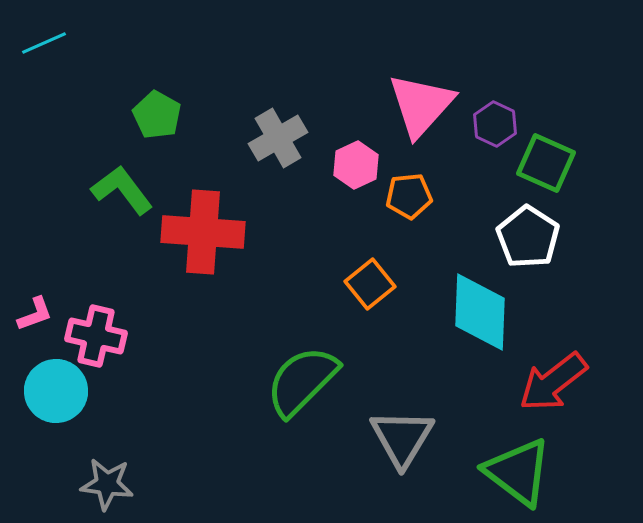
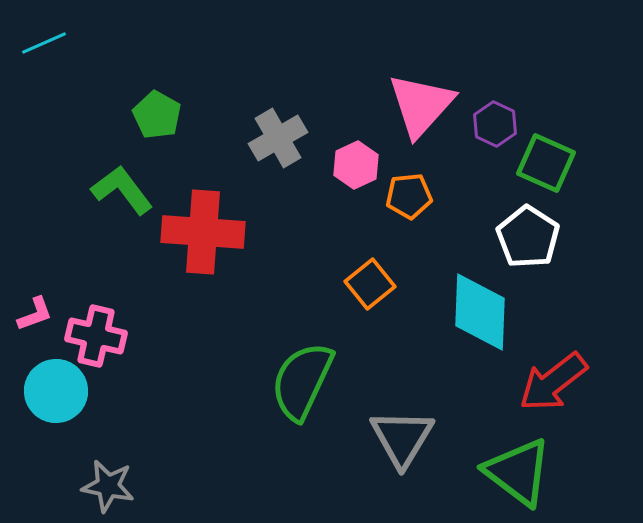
green semicircle: rotated 20 degrees counterclockwise
gray star: moved 1 px right, 2 px down; rotated 4 degrees clockwise
